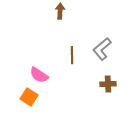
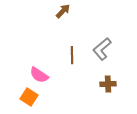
brown arrow: moved 3 px right; rotated 42 degrees clockwise
